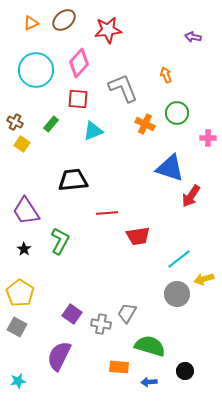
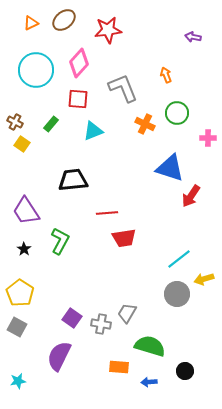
red trapezoid: moved 14 px left, 2 px down
purple square: moved 4 px down
